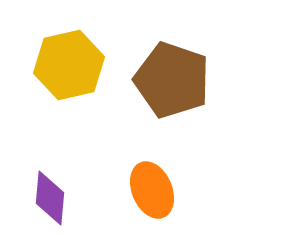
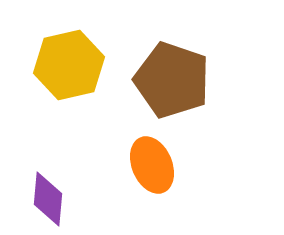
orange ellipse: moved 25 px up
purple diamond: moved 2 px left, 1 px down
